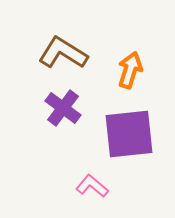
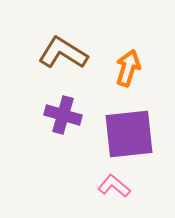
orange arrow: moved 2 px left, 2 px up
purple cross: moved 7 px down; rotated 21 degrees counterclockwise
pink L-shape: moved 22 px right
